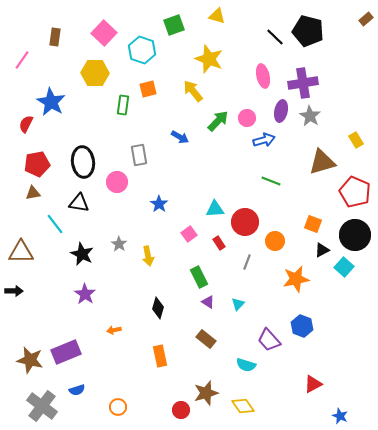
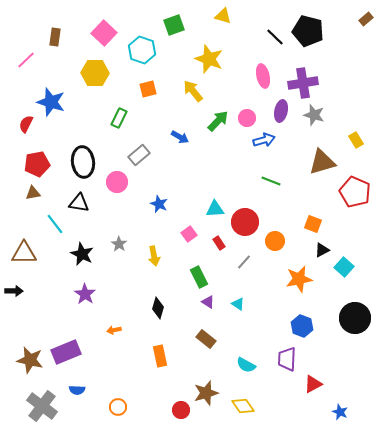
yellow triangle at (217, 16): moved 6 px right
pink line at (22, 60): moved 4 px right; rotated 12 degrees clockwise
blue star at (51, 102): rotated 12 degrees counterclockwise
green rectangle at (123, 105): moved 4 px left, 13 px down; rotated 18 degrees clockwise
gray star at (310, 116): moved 4 px right, 1 px up; rotated 15 degrees counterclockwise
gray rectangle at (139, 155): rotated 60 degrees clockwise
blue star at (159, 204): rotated 12 degrees counterclockwise
black circle at (355, 235): moved 83 px down
brown triangle at (21, 252): moved 3 px right, 1 px down
yellow arrow at (148, 256): moved 6 px right
gray line at (247, 262): moved 3 px left; rotated 21 degrees clockwise
orange star at (296, 279): moved 3 px right
cyan triangle at (238, 304): rotated 40 degrees counterclockwise
purple trapezoid at (269, 340): moved 18 px right, 19 px down; rotated 45 degrees clockwise
cyan semicircle at (246, 365): rotated 12 degrees clockwise
blue semicircle at (77, 390): rotated 21 degrees clockwise
blue star at (340, 416): moved 4 px up
